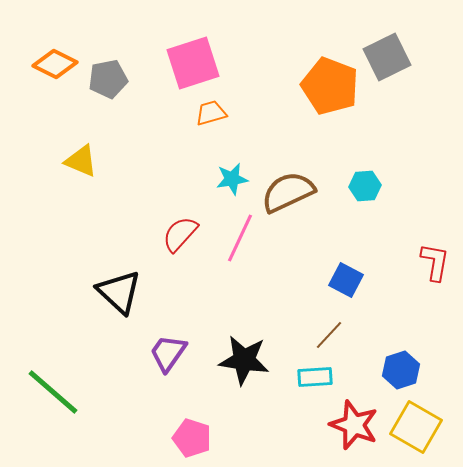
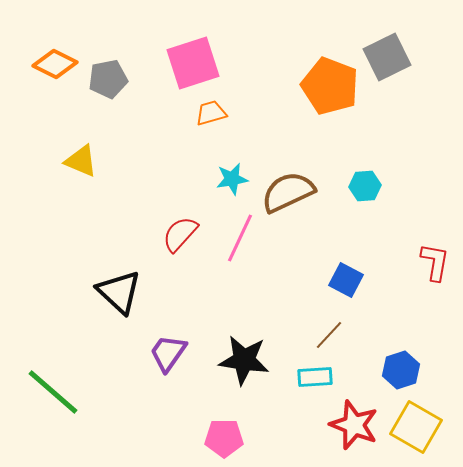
pink pentagon: moved 32 px right; rotated 18 degrees counterclockwise
